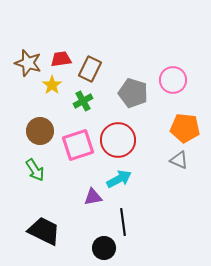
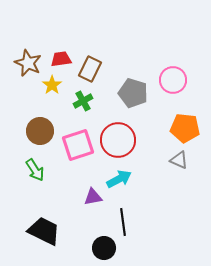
brown star: rotated 8 degrees clockwise
